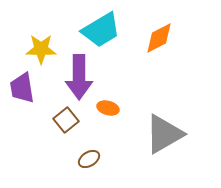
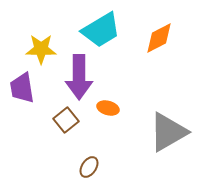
gray triangle: moved 4 px right, 2 px up
brown ellipse: moved 8 px down; rotated 25 degrees counterclockwise
